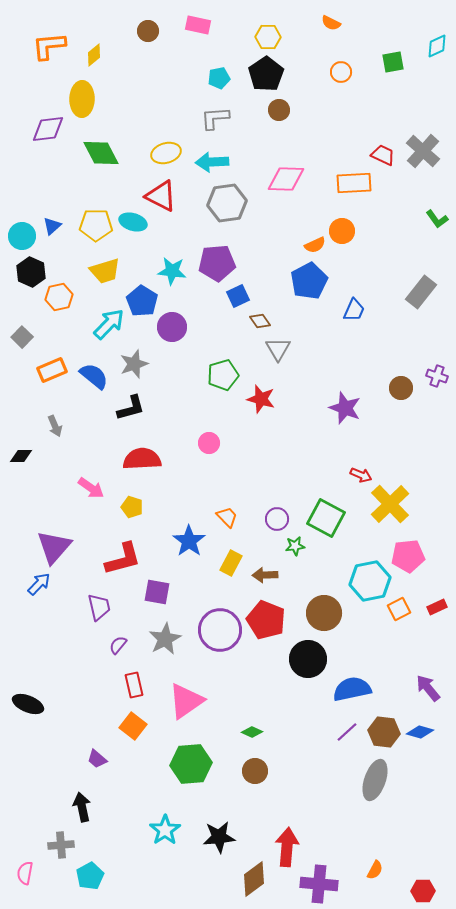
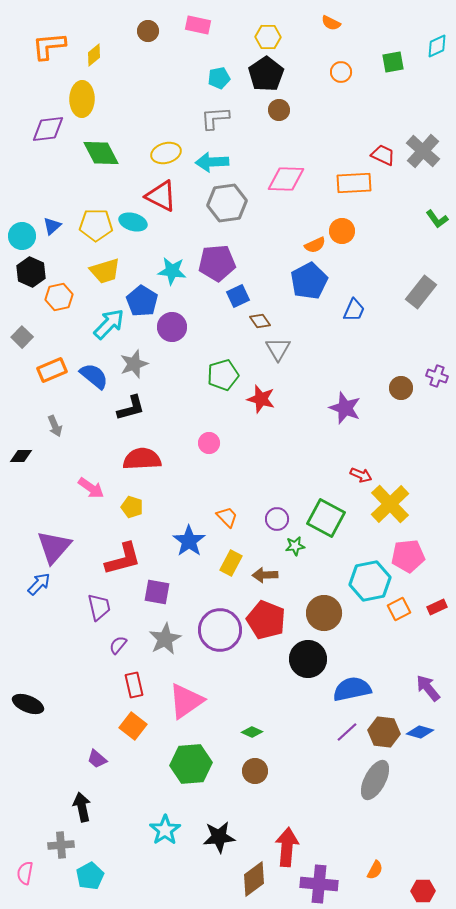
gray ellipse at (375, 780): rotated 9 degrees clockwise
